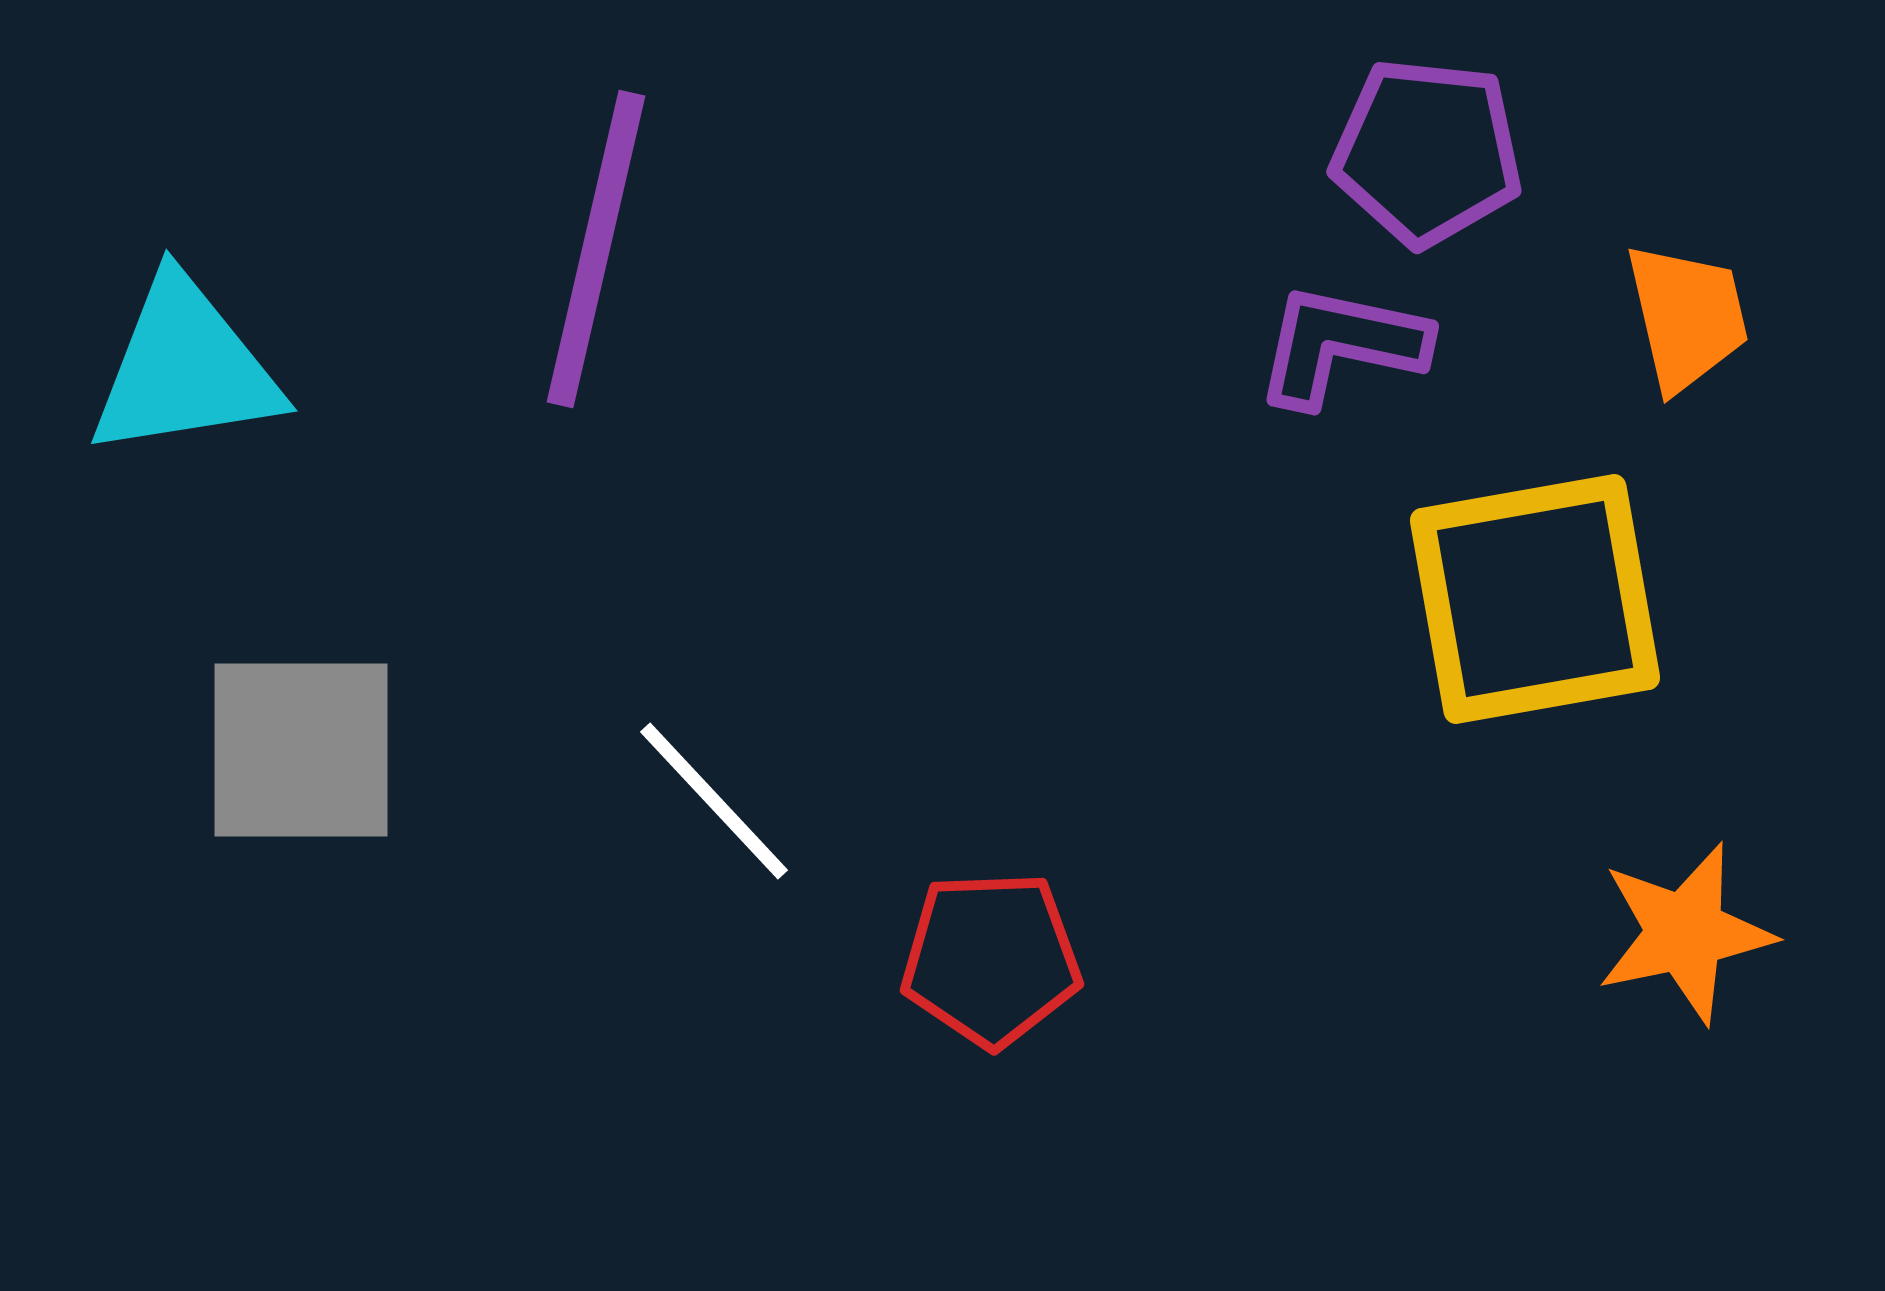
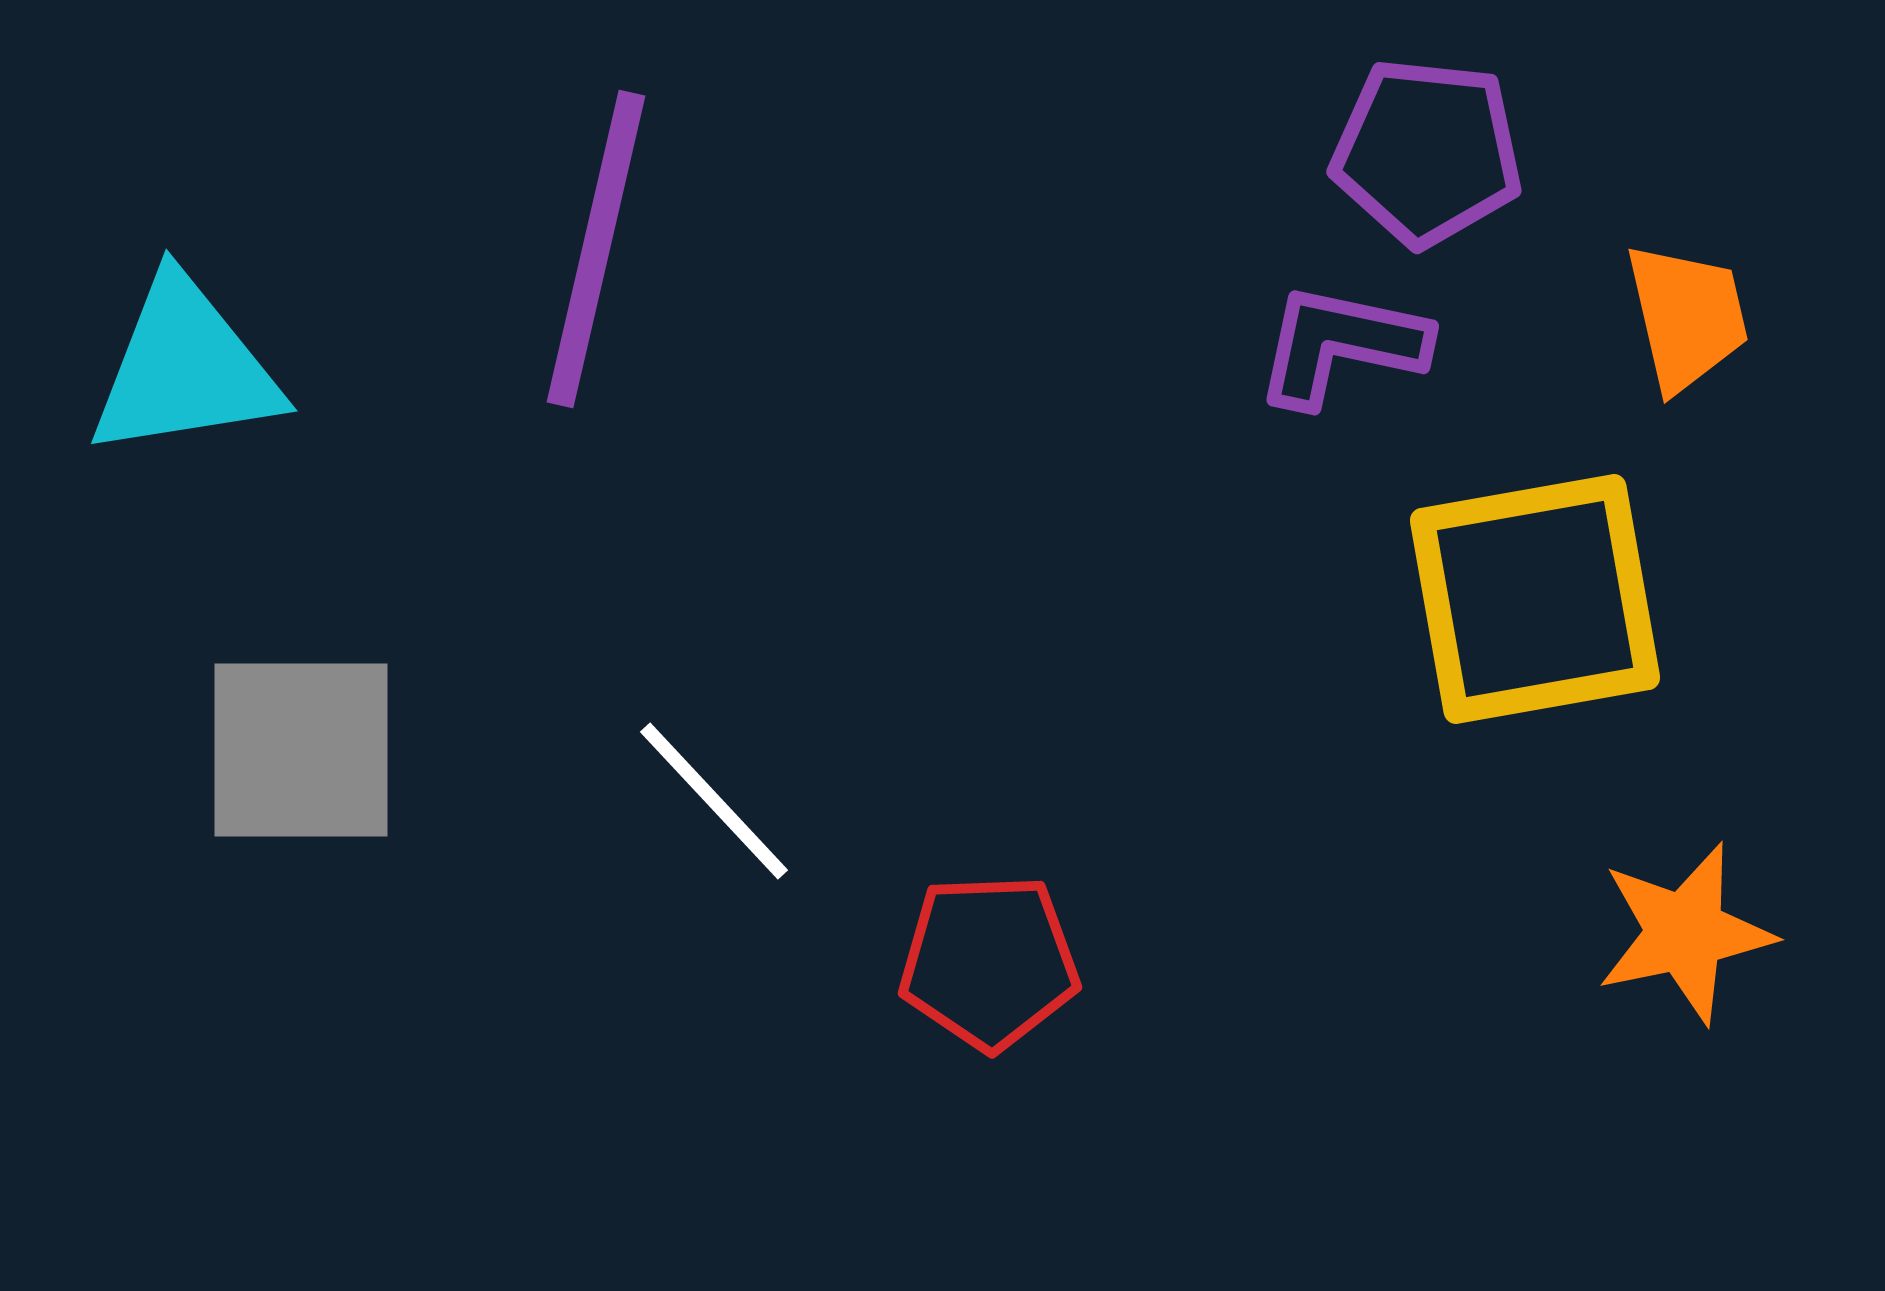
red pentagon: moved 2 px left, 3 px down
